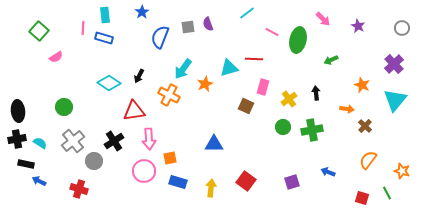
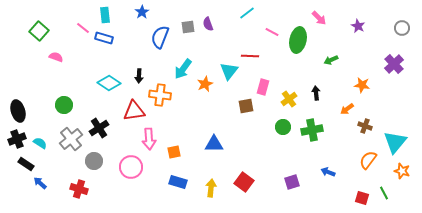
pink arrow at (323, 19): moved 4 px left, 1 px up
pink line at (83, 28): rotated 56 degrees counterclockwise
pink semicircle at (56, 57): rotated 128 degrees counterclockwise
red line at (254, 59): moved 4 px left, 3 px up
cyan triangle at (229, 68): moved 3 px down; rotated 36 degrees counterclockwise
black arrow at (139, 76): rotated 24 degrees counterclockwise
orange star at (362, 85): rotated 14 degrees counterclockwise
orange cross at (169, 95): moved 9 px left; rotated 20 degrees counterclockwise
cyan triangle at (395, 100): moved 42 px down
brown square at (246, 106): rotated 35 degrees counterclockwise
green circle at (64, 107): moved 2 px up
orange arrow at (347, 109): rotated 136 degrees clockwise
black ellipse at (18, 111): rotated 10 degrees counterclockwise
brown cross at (365, 126): rotated 24 degrees counterclockwise
black cross at (17, 139): rotated 12 degrees counterclockwise
gray cross at (73, 141): moved 2 px left, 2 px up
black cross at (114, 141): moved 15 px left, 13 px up
orange square at (170, 158): moved 4 px right, 6 px up
black rectangle at (26, 164): rotated 21 degrees clockwise
pink circle at (144, 171): moved 13 px left, 4 px up
blue arrow at (39, 181): moved 1 px right, 2 px down; rotated 16 degrees clockwise
red square at (246, 181): moved 2 px left, 1 px down
green line at (387, 193): moved 3 px left
